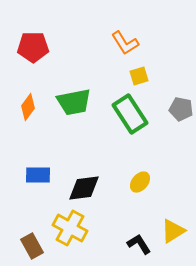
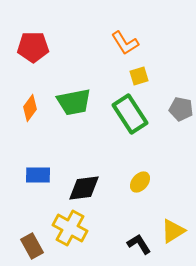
orange diamond: moved 2 px right, 1 px down
